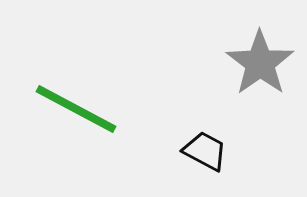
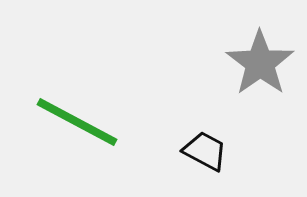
green line: moved 1 px right, 13 px down
